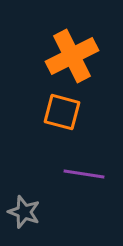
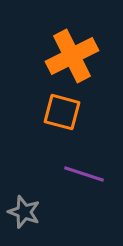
purple line: rotated 9 degrees clockwise
